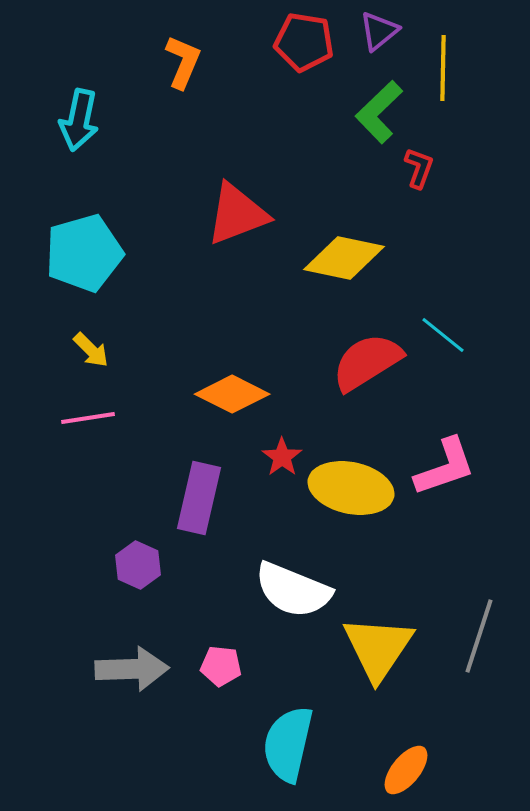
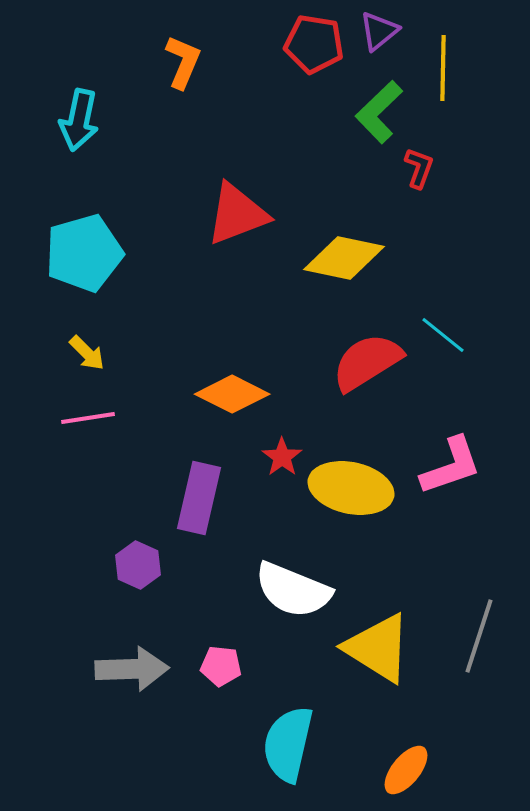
red pentagon: moved 10 px right, 2 px down
yellow arrow: moved 4 px left, 3 px down
pink L-shape: moved 6 px right, 1 px up
yellow triangle: rotated 32 degrees counterclockwise
